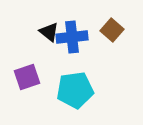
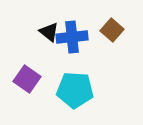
purple square: moved 2 px down; rotated 36 degrees counterclockwise
cyan pentagon: rotated 12 degrees clockwise
